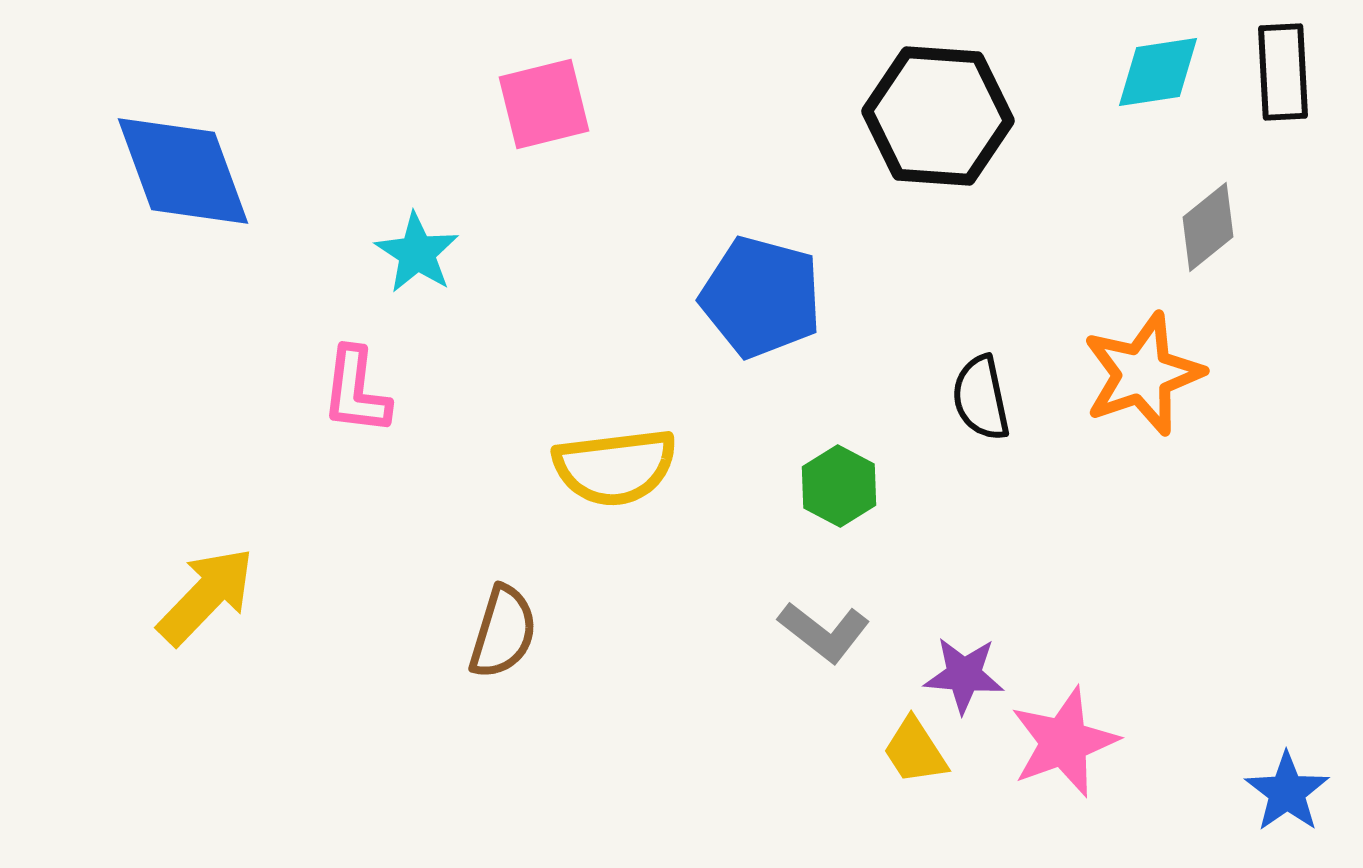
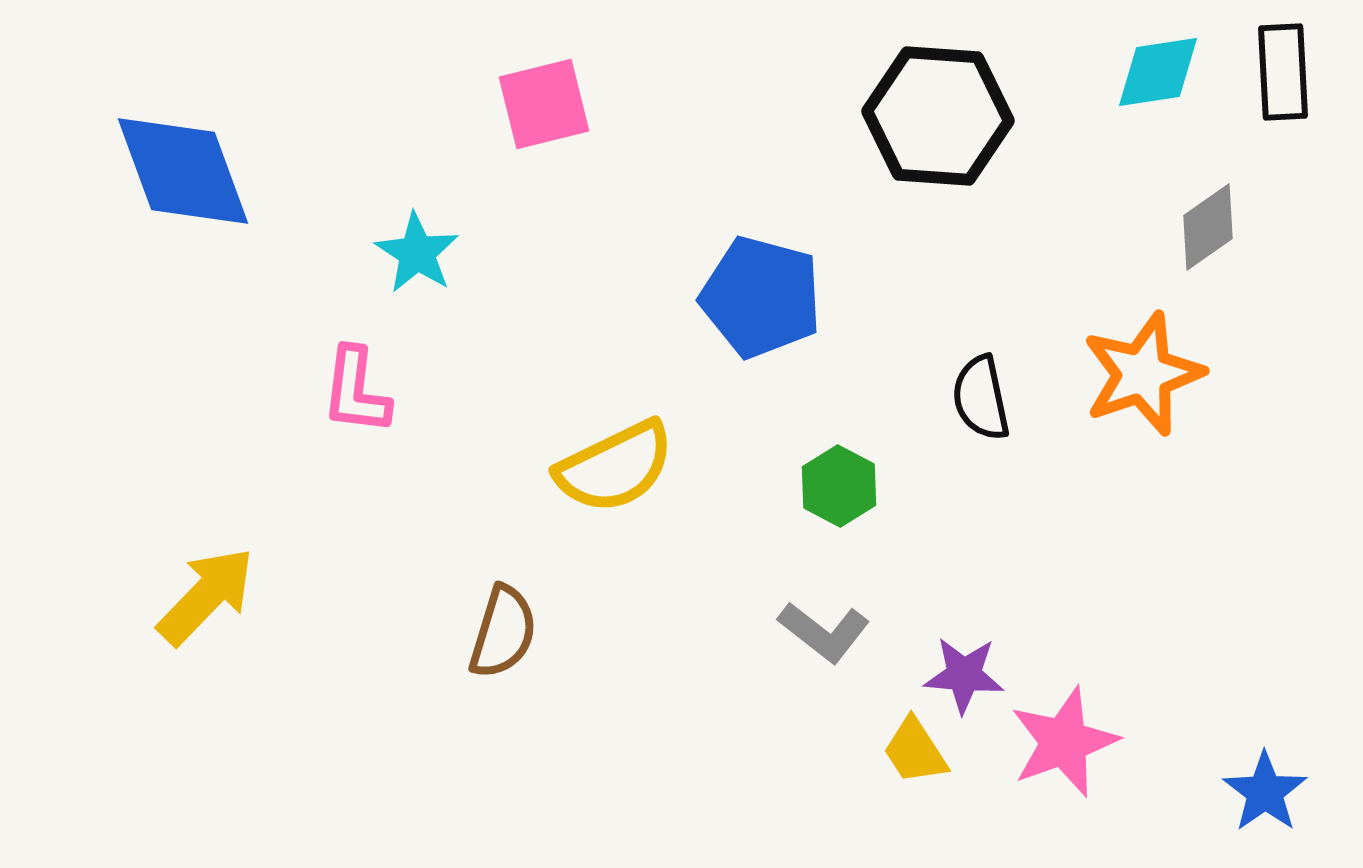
gray diamond: rotated 4 degrees clockwise
yellow semicircle: rotated 19 degrees counterclockwise
blue star: moved 22 px left
